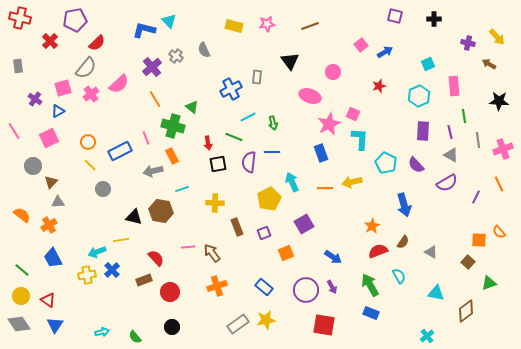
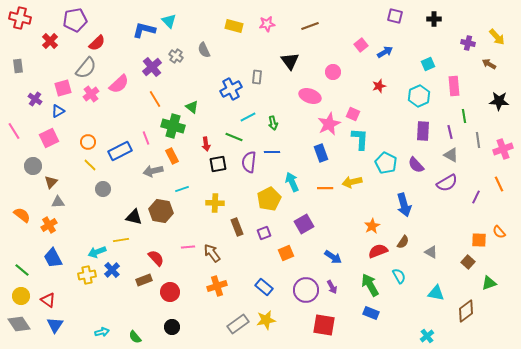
red arrow at (208, 143): moved 2 px left, 1 px down
